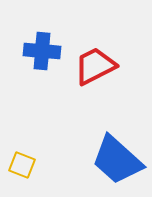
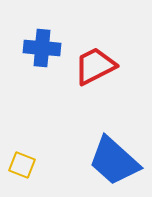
blue cross: moved 3 px up
blue trapezoid: moved 3 px left, 1 px down
